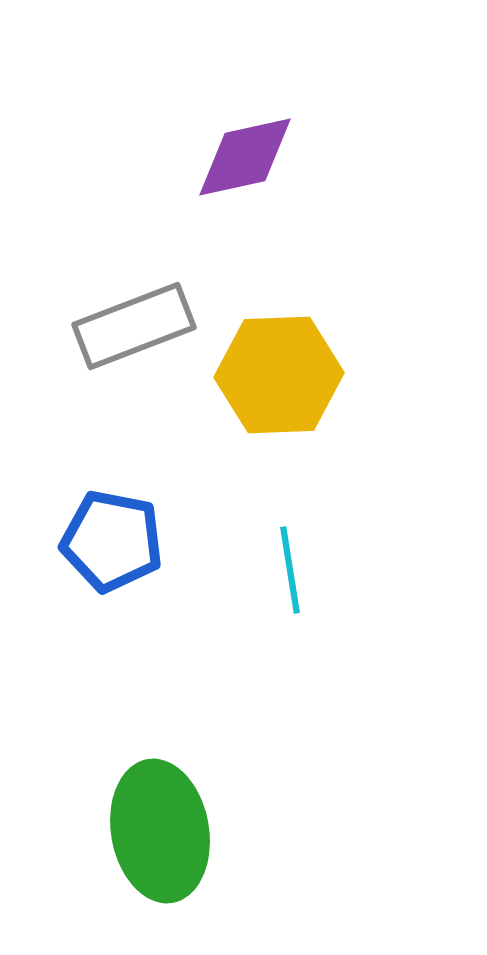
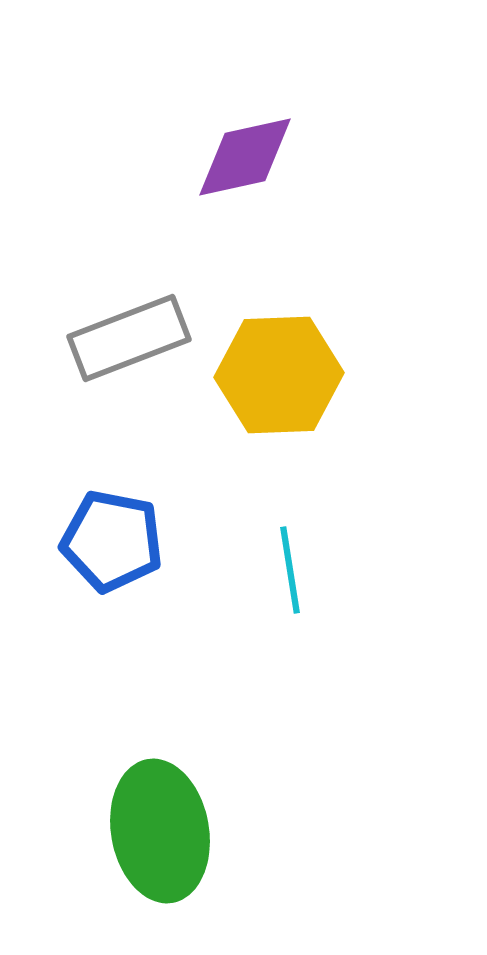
gray rectangle: moved 5 px left, 12 px down
